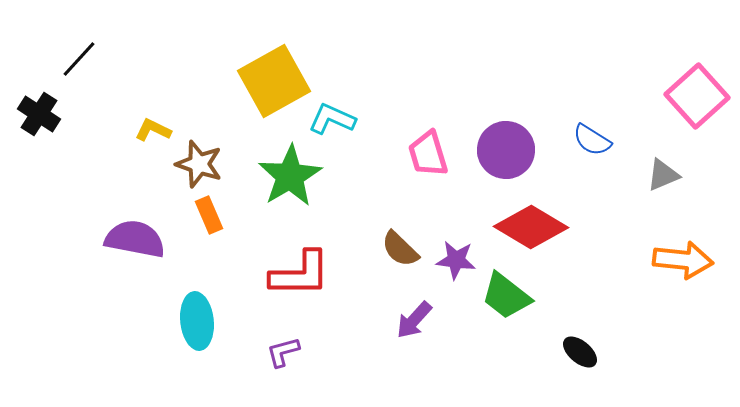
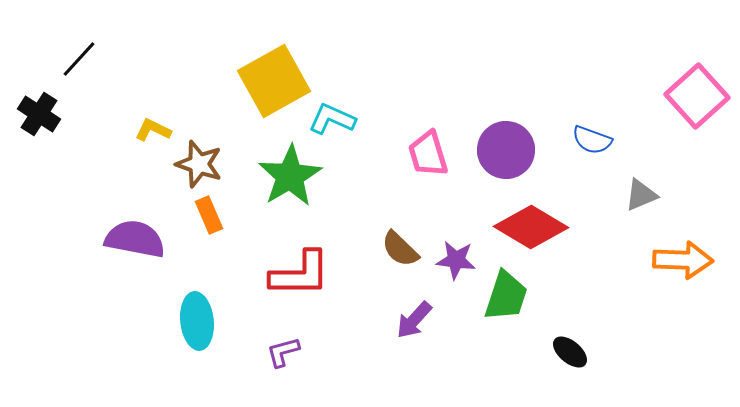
blue semicircle: rotated 12 degrees counterclockwise
gray triangle: moved 22 px left, 20 px down
orange arrow: rotated 4 degrees counterclockwise
green trapezoid: rotated 110 degrees counterclockwise
black ellipse: moved 10 px left
